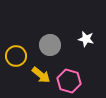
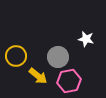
gray circle: moved 8 px right, 12 px down
yellow arrow: moved 3 px left, 1 px down
pink hexagon: rotated 25 degrees counterclockwise
